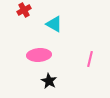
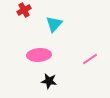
cyan triangle: rotated 42 degrees clockwise
pink line: rotated 42 degrees clockwise
black star: rotated 21 degrees counterclockwise
